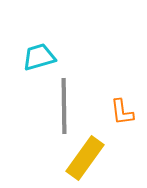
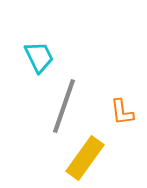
cyan trapezoid: rotated 80 degrees clockwise
gray line: rotated 20 degrees clockwise
